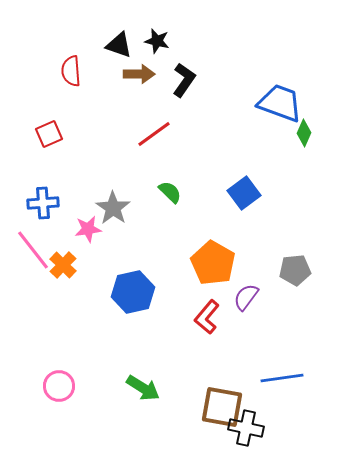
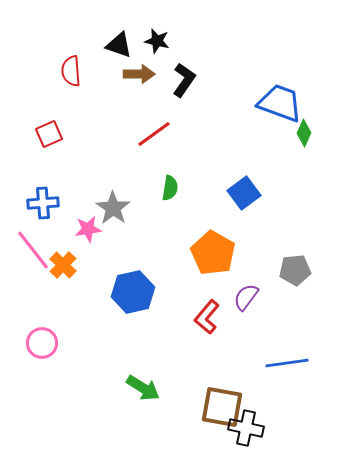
green semicircle: moved 4 px up; rotated 55 degrees clockwise
orange pentagon: moved 10 px up
blue line: moved 5 px right, 15 px up
pink circle: moved 17 px left, 43 px up
